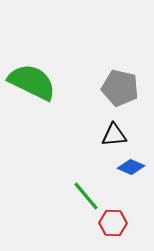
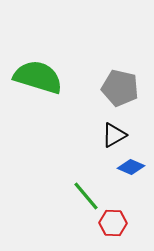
green semicircle: moved 6 px right, 5 px up; rotated 9 degrees counterclockwise
black triangle: rotated 24 degrees counterclockwise
